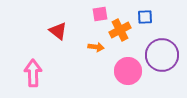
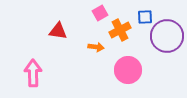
pink square: moved 1 px up; rotated 21 degrees counterclockwise
red triangle: rotated 30 degrees counterclockwise
purple circle: moved 5 px right, 19 px up
pink circle: moved 1 px up
